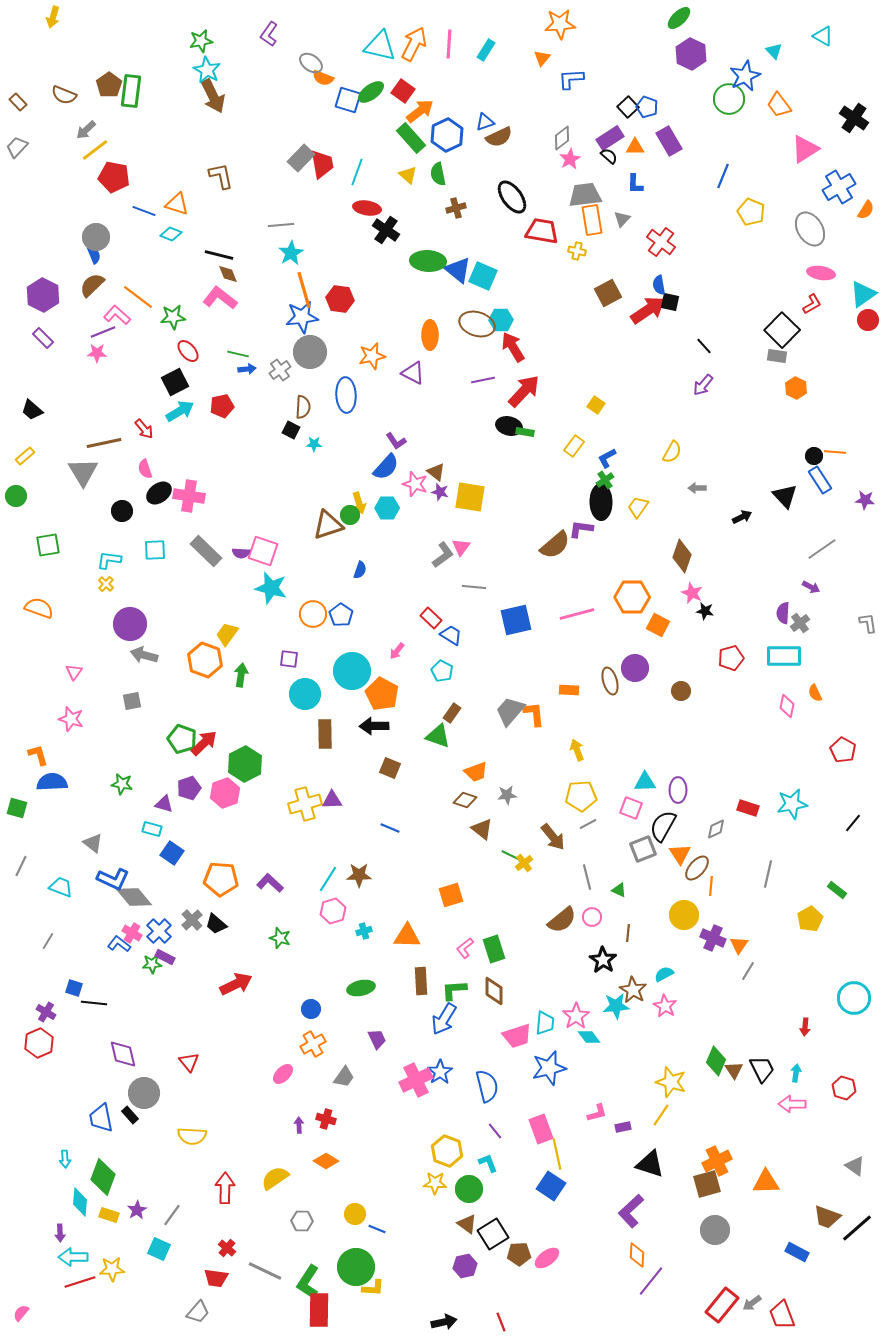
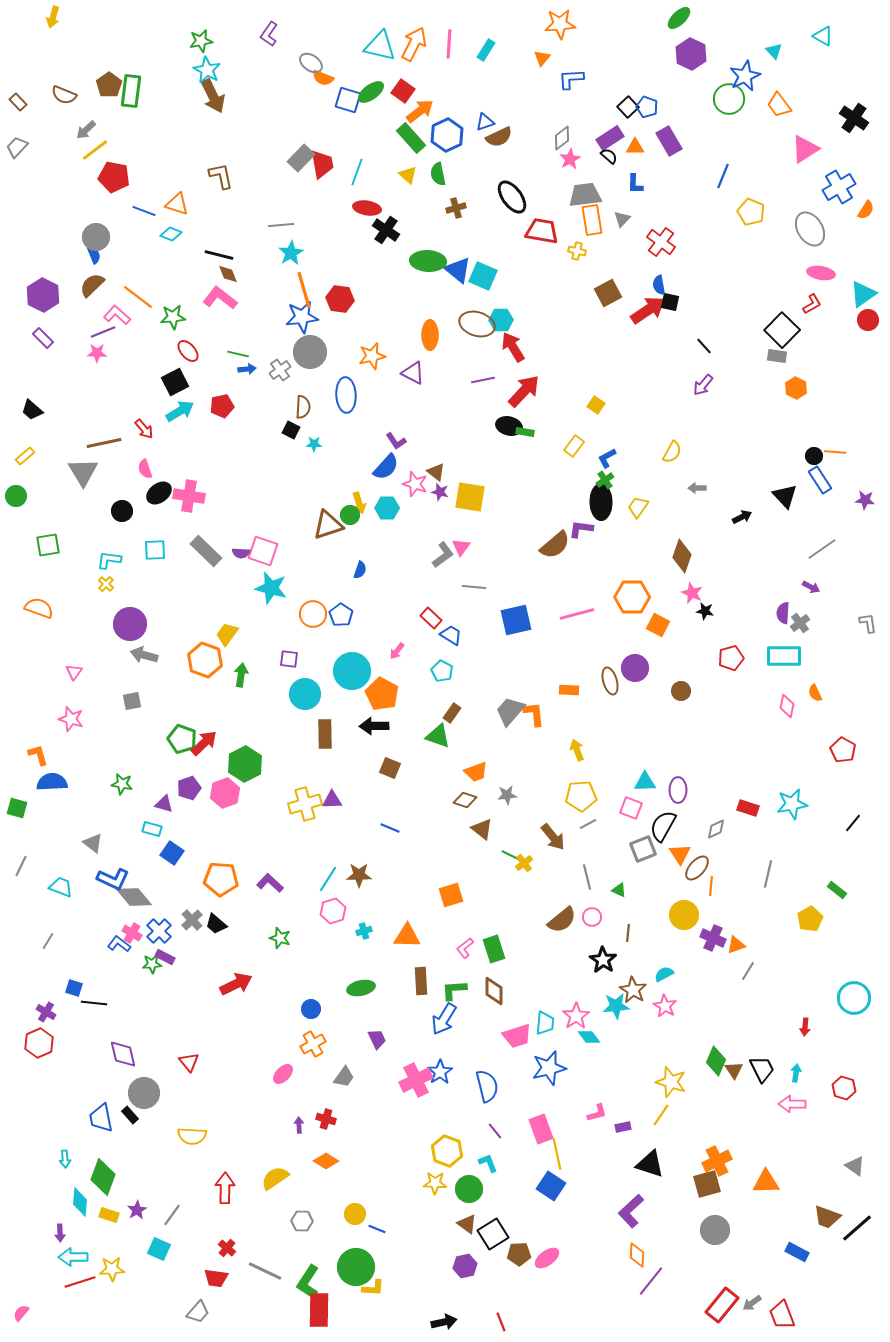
orange triangle at (739, 945): moved 3 px left; rotated 36 degrees clockwise
